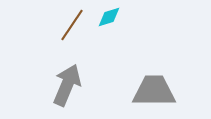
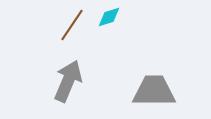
gray arrow: moved 1 px right, 4 px up
